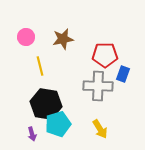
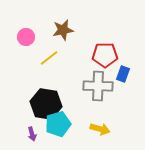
brown star: moved 9 px up
yellow line: moved 9 px right, 8 px up; rotated 66 degrees clockwise
yellow arrow: rotated 42 degrees counterclockwise
